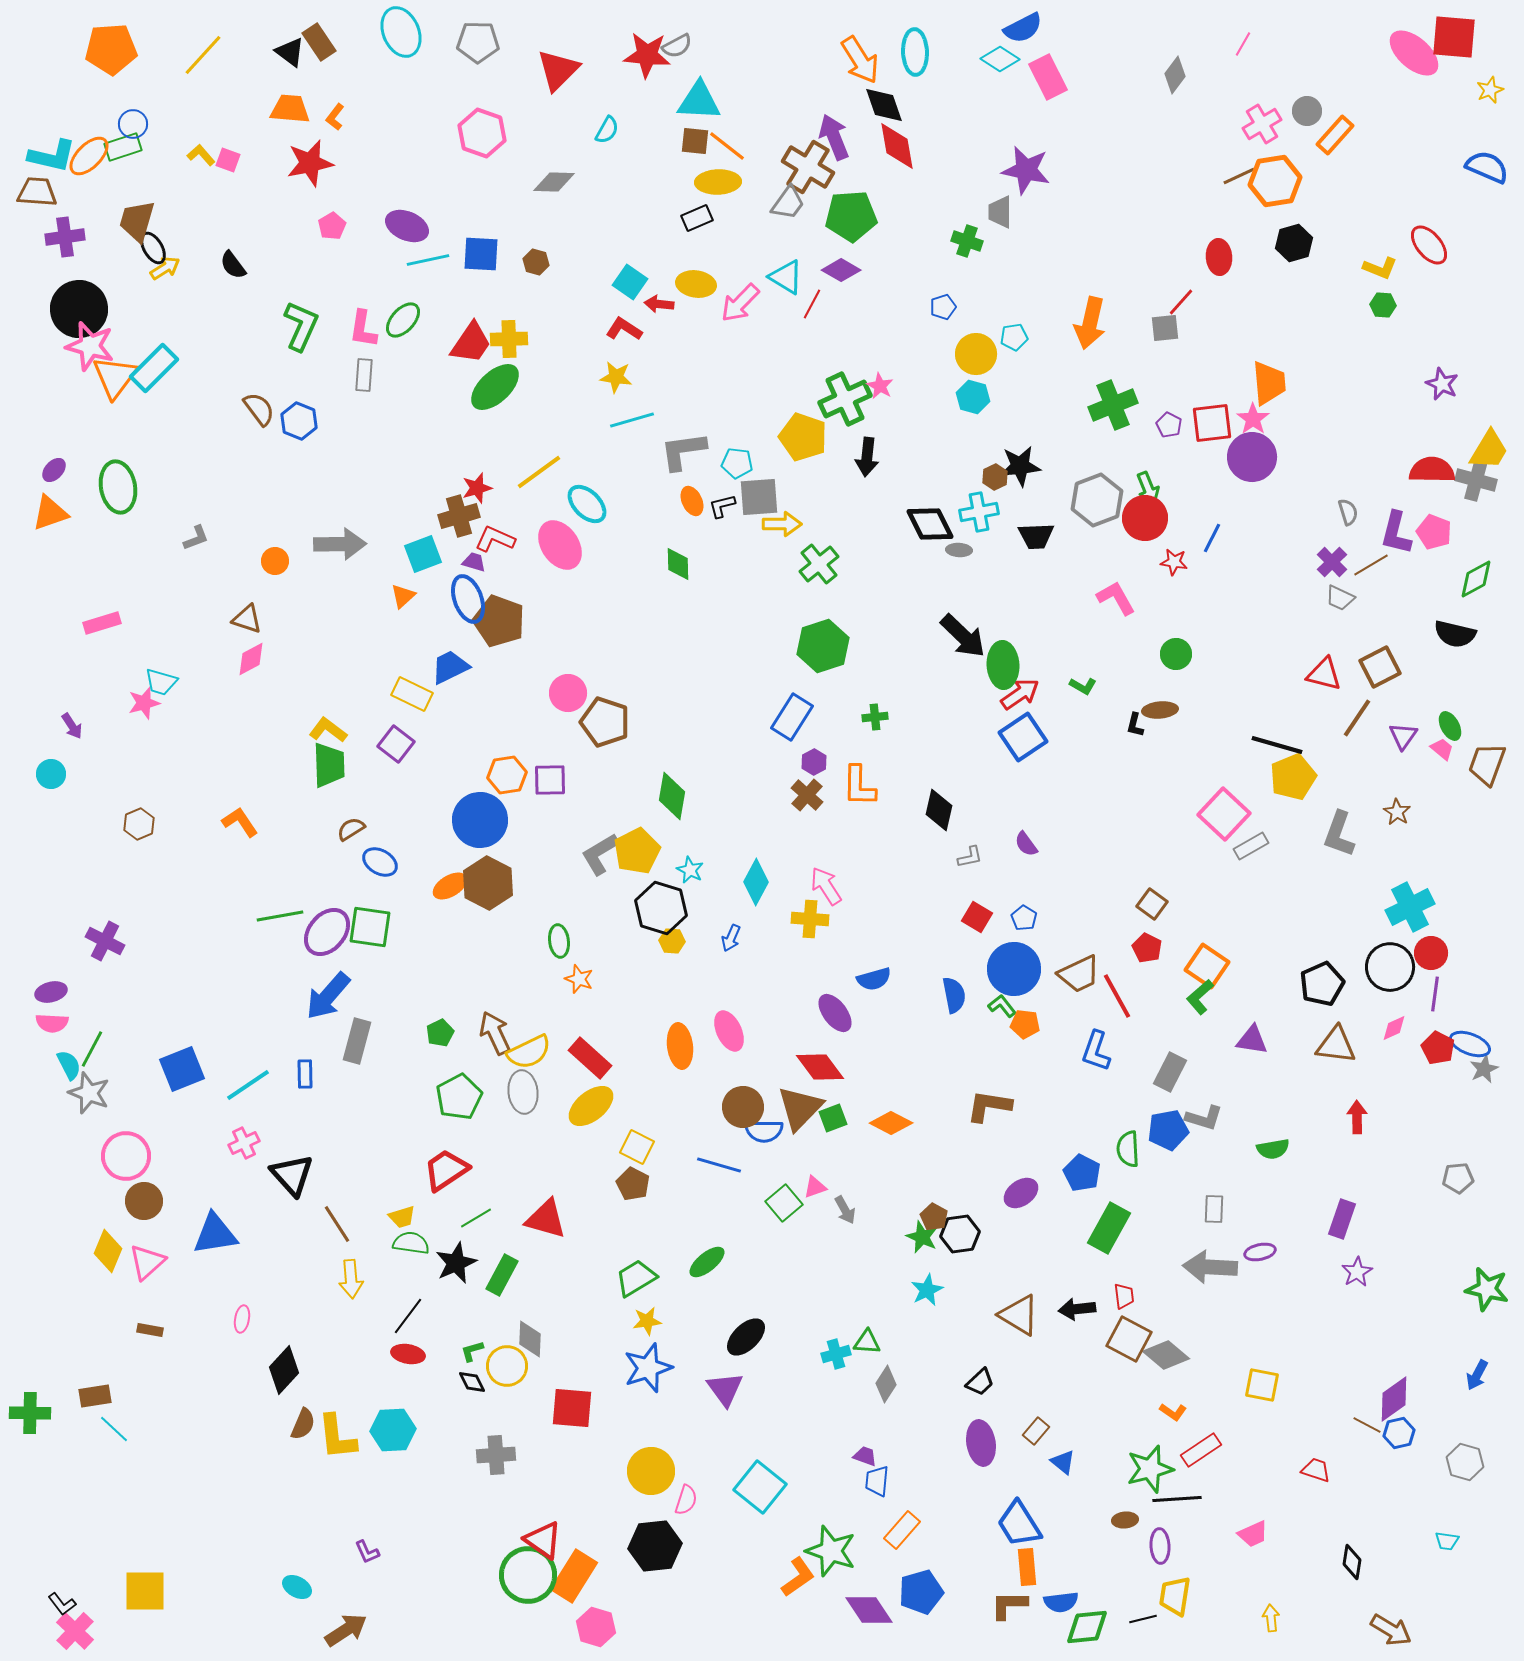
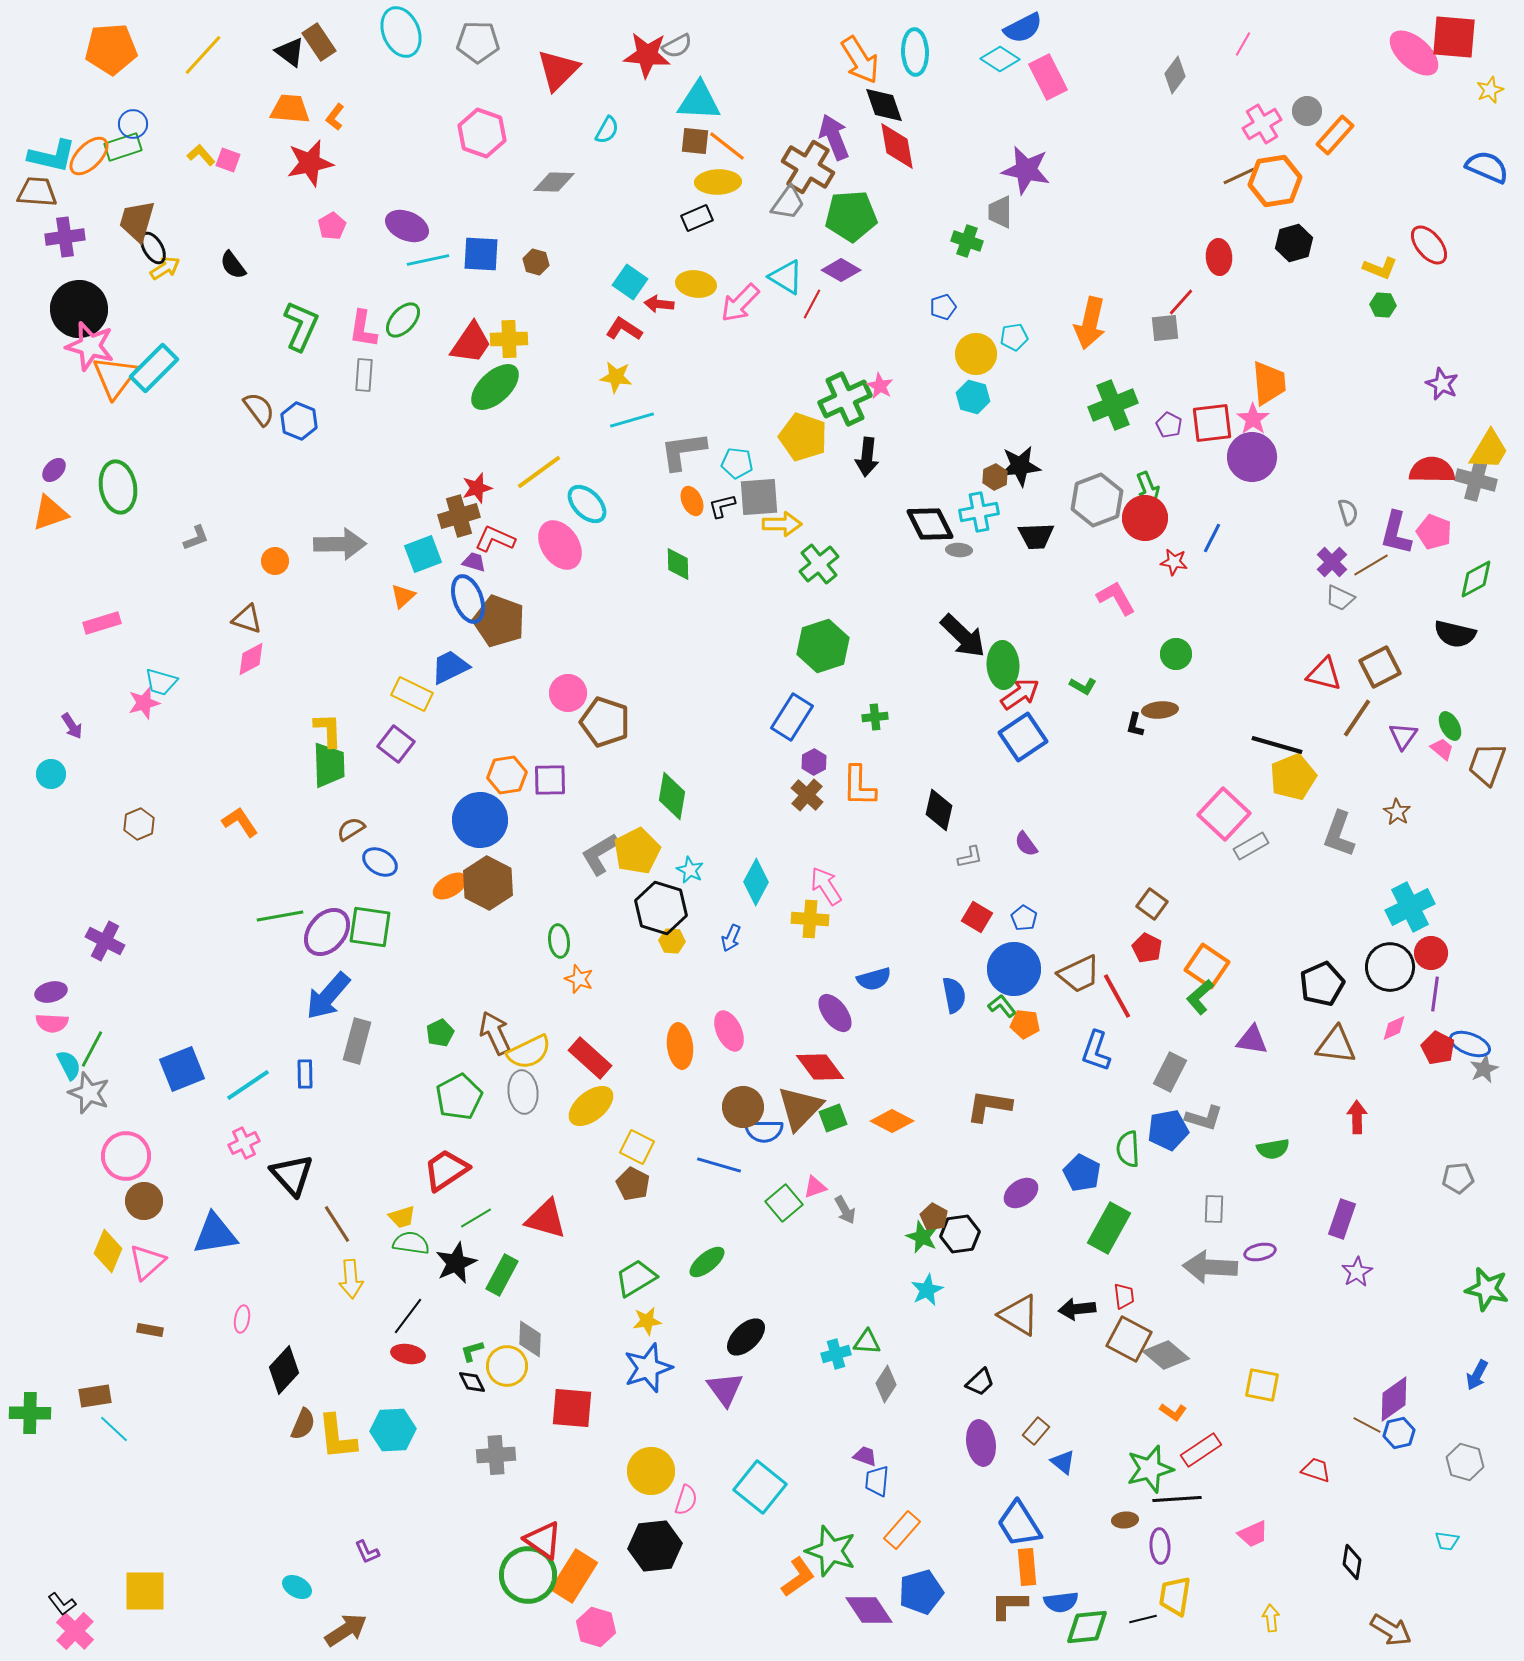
yellow L-shape at (328, 730): rotated 51 degrees clockwise
orange diamond at (891, 1123): moved 1 px right, 2 px up
